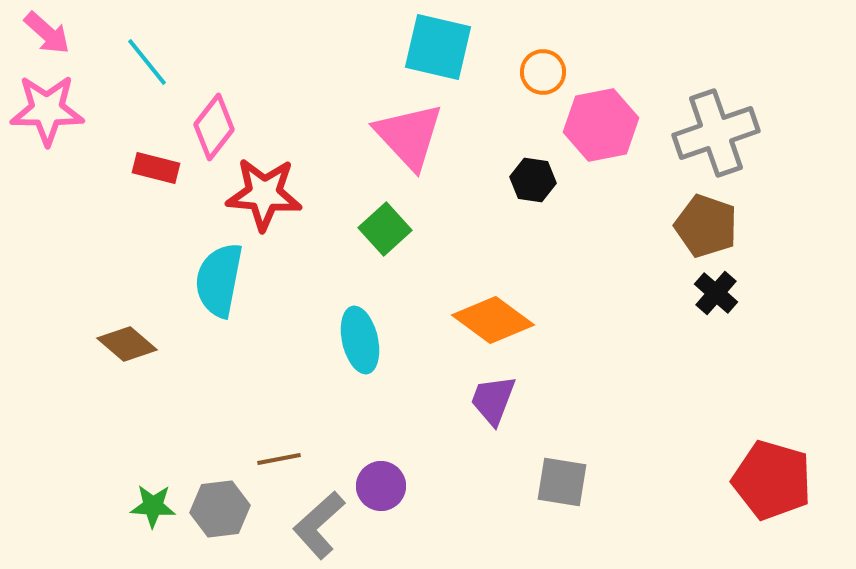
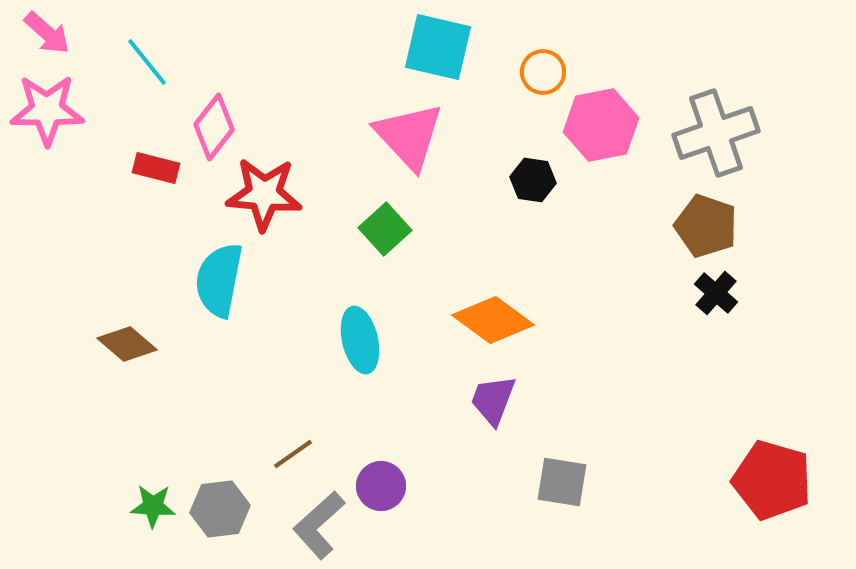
brown line: moved 14 px right, 5 px up; rotated 24 degrees counterclockwise
